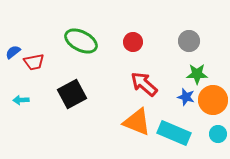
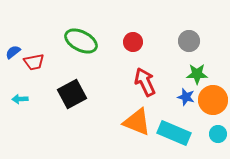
red arrow: moved 1 px right, 2 px up; rotated 24 degrees clockwise
cyan arrow: moved 1 px left, 1 px up
